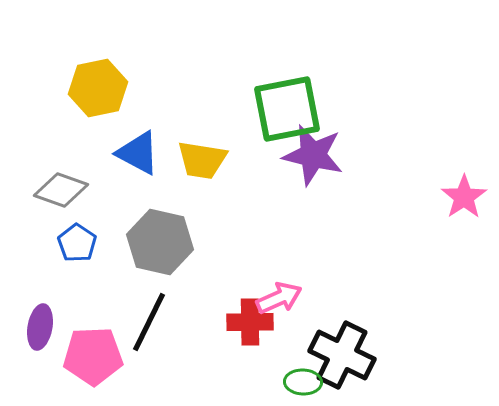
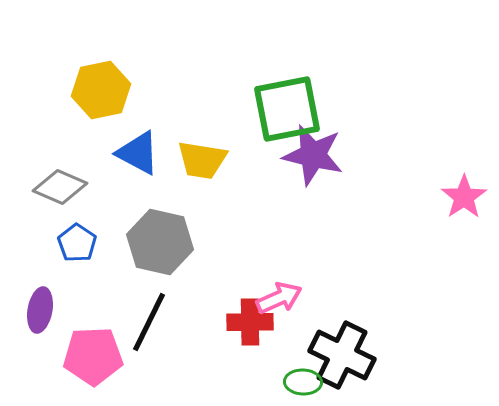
yellow hexagon: moved 3 px right, 2 px down
gray diamond: moved 1 px left, 3 px up; rotated 4 degrees clockwise
purple ellipse: moved 17 px up
